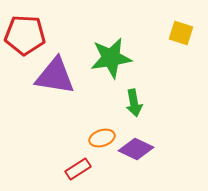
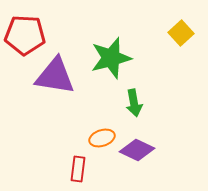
yellow square: rotated 30 degrees clockwise
green star: rotated 6 degrees counterclockwise
purple diamond: moved 1 px right, 1 px down
red rectangle: rotated 50 degrees counterclockwise
